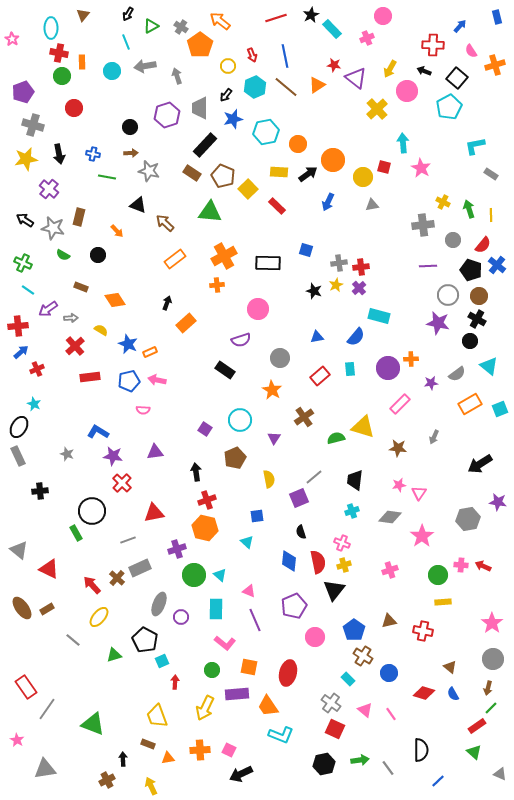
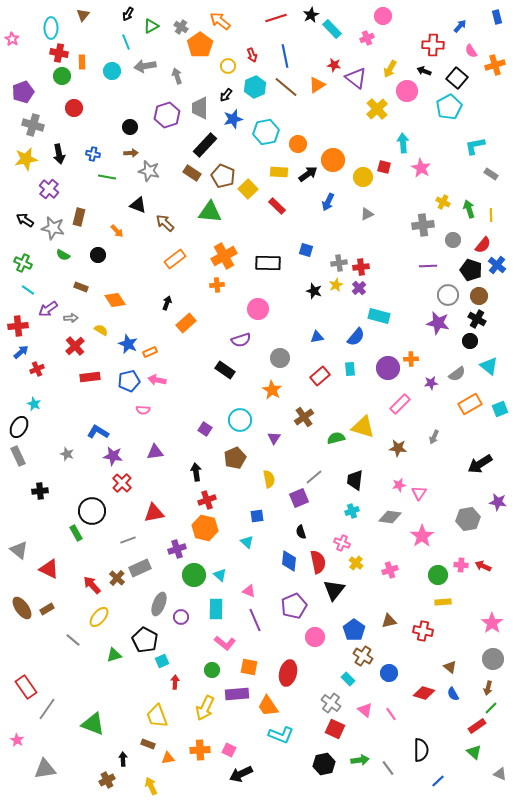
gray triangle at (372, 205): moved 5 px left, 9 px down; rotated 16 degrees counterclockwise
yellow cross at (344, 565): moved 12 px right, 2 px up; rotated 32 degrees counterclockwise
